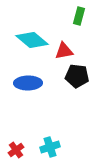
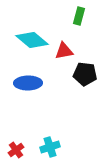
black pentagon: moved 8 px right, 2 px up
